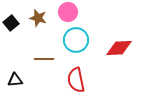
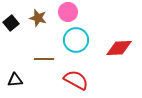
red semicircle: rotated 130 degrees clockwise
